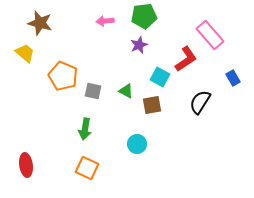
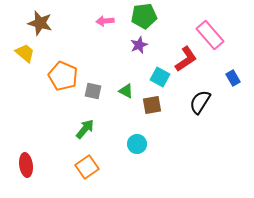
green arrow: rotated 150 degrees counterclockwise
orange square: moved 1 px up; rotated 30 degrees clockwise
